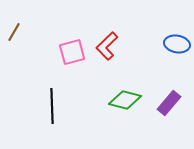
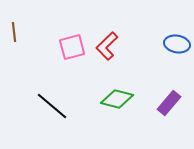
brown line: rotated 36 degrees counterclockwise
pink square: moved 5 px up
green diamond: moved 8 px left, 1 px up
black line: rotated 48 degrees counterclockwise
